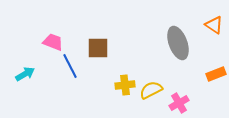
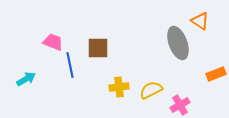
orange triangle: moved 14 px left, 4 px up
blue line: moved 1 px up; rotated 15 degrees clockwise
cyan arrow: moved 1 px right, 5 px down
yellow cross: moved 6 px left, 2 px down
pink cross: moved 1 px right, 2 px down
